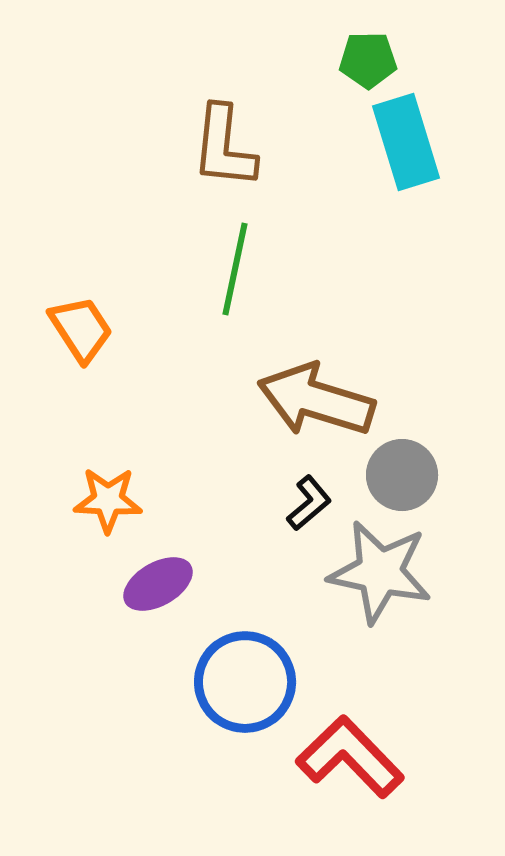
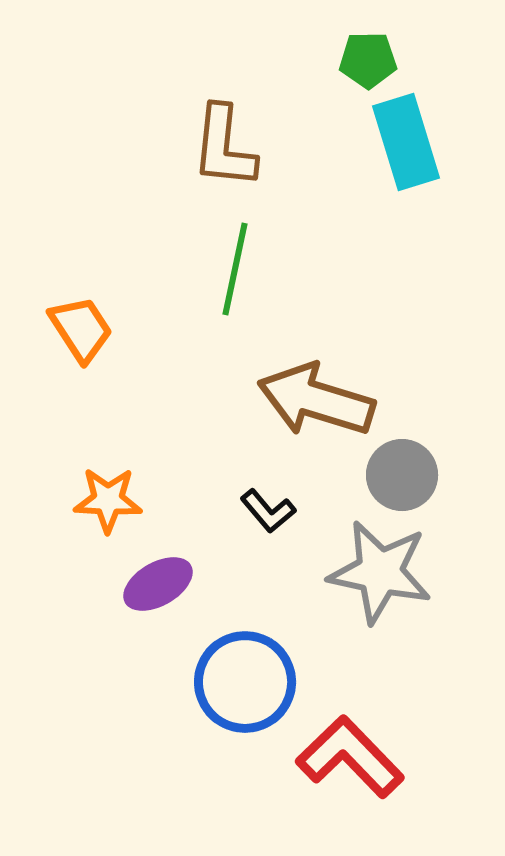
black L-shape: moved 41 px left, 8 px down; rotated 90 degrees clockwise
